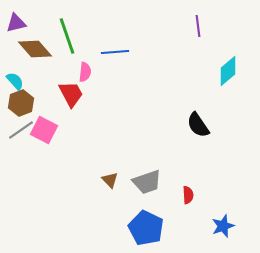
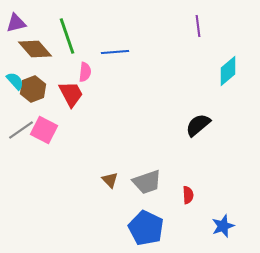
brown hexagon: moved 12 px right, 14 px up
black semicircle: rotated 84 degrees clockwise
